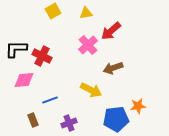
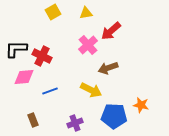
yellow square: moved 1 px down
brown arrow: moved 5 px left
pink diamond: moved 3 px up
blue line: moved 9 px up
orange star: moved 3 px right, 1 px up; rotated 21 degrees clockwise
blue pentagon: moved 2 px left, 3 px up; rotated 10 degrees clockwise
purple cross: moved 6 px right
